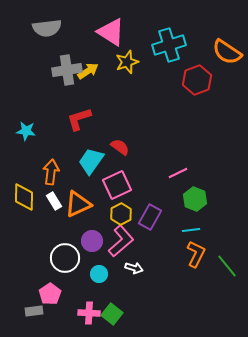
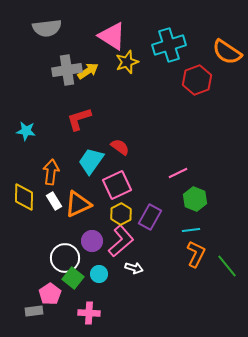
pink triangle: moved 1 px right, 4 px down
green square: moved 39 px left, 36 px up
